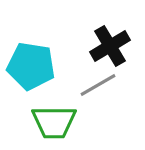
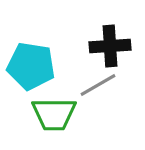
black cross: rotated 27 degrees clockwise
green trapezoid: moved 8 px up
